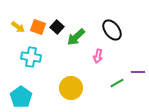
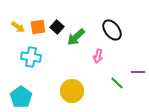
orange square: rotated 28 degrees counterclockwise
green line: rotated 72 degrees clockwise
yellow circle: moved 1 px right, 3 px down
